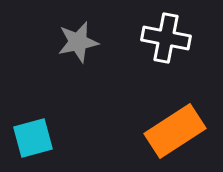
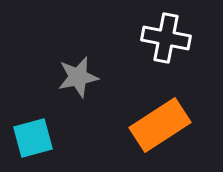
gray star: moved 35 px down
orange rectangle: moved 15 px left, 6 px up
